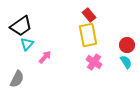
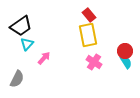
red circle: moved 2 px left, 6 px down
pink arrow: moved 1 px left, 1 px down
